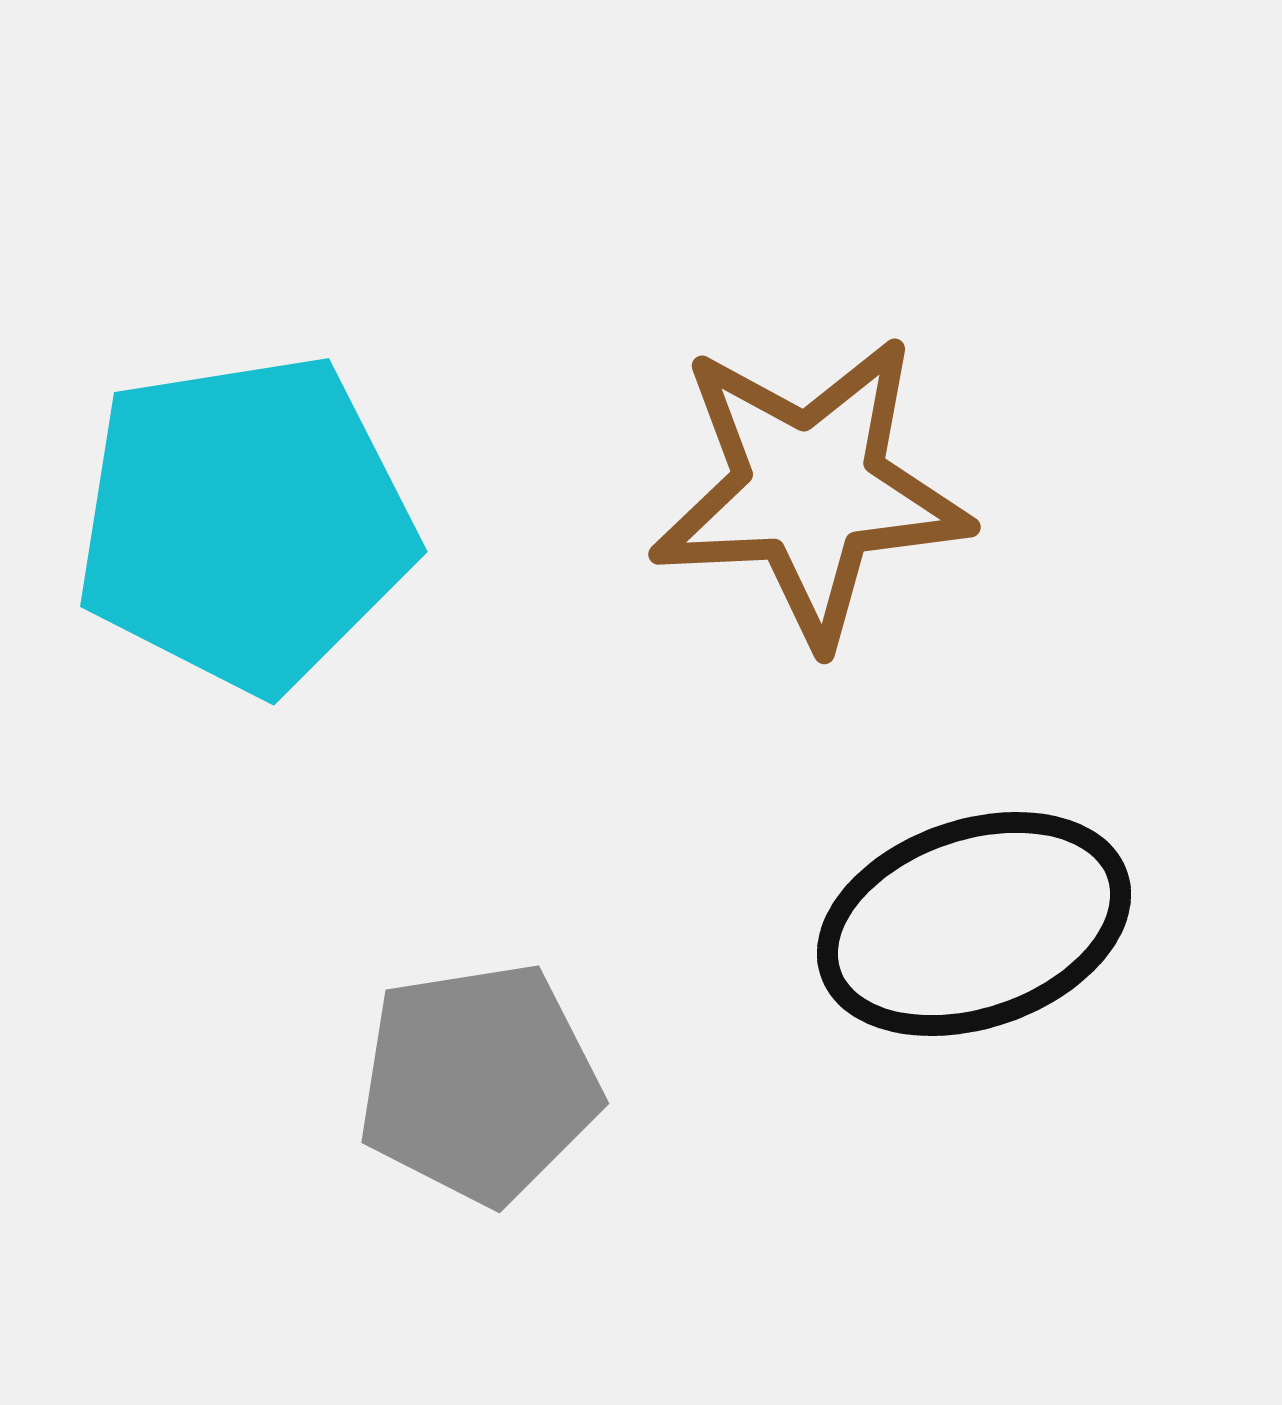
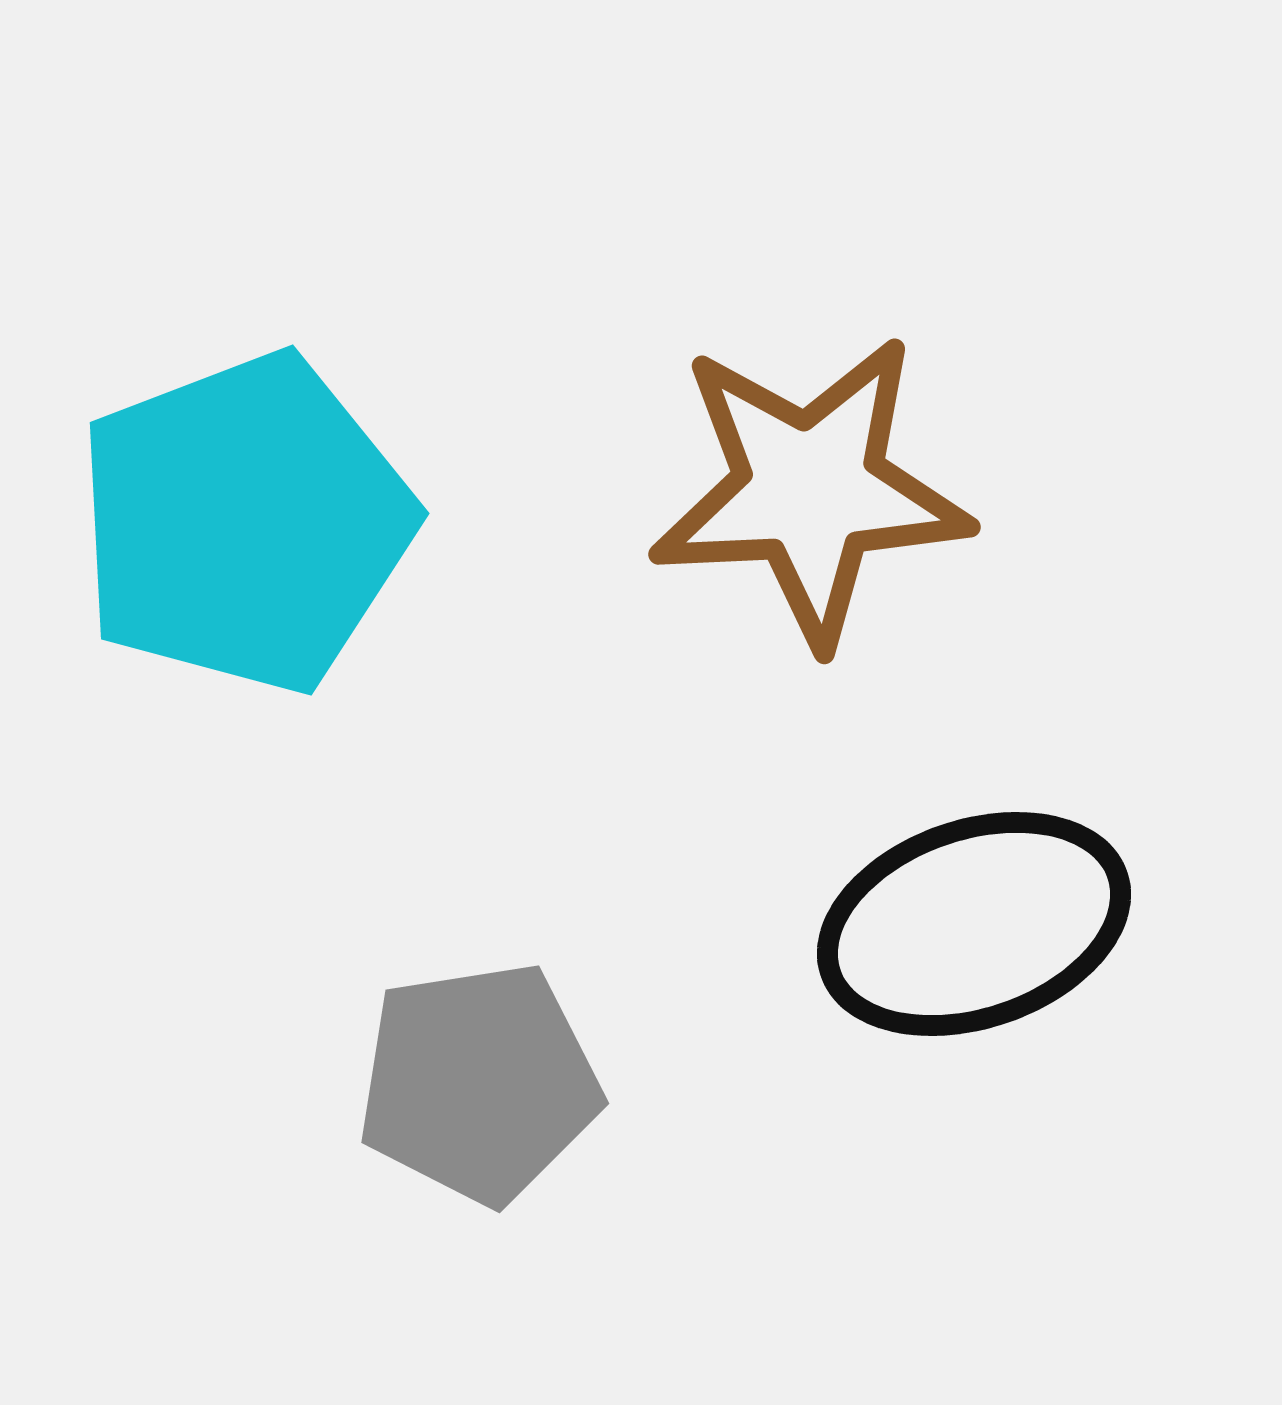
cyan pentagon: rotated 12 degrees counterclockwise
